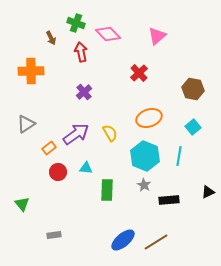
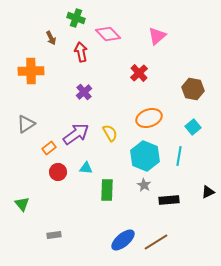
green cross: moved 5 px up
